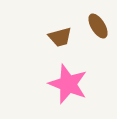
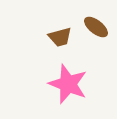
brown ellipse: moved 2 px left, 1 px down; rotated 20 degrees counterclockwise
